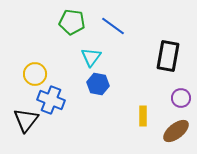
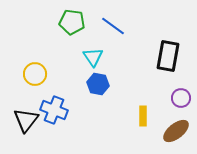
cyan triangle: moved 2 px right; rotated 10 degrees counterclockwise
blue cross: moved 3 px right, 10 px down
